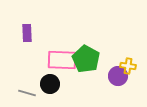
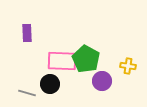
pink rectangle: moved 1 px down
purple circle: moved 16 px left, 5 px down
